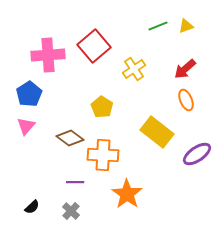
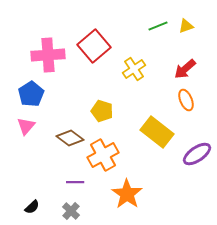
blue pentagon: moved 2 px right
yellow pentagon: moved 4 px down; rotated 15 degrees counterclockwise
orange cross: rotated 32 degrees counterclockwise
